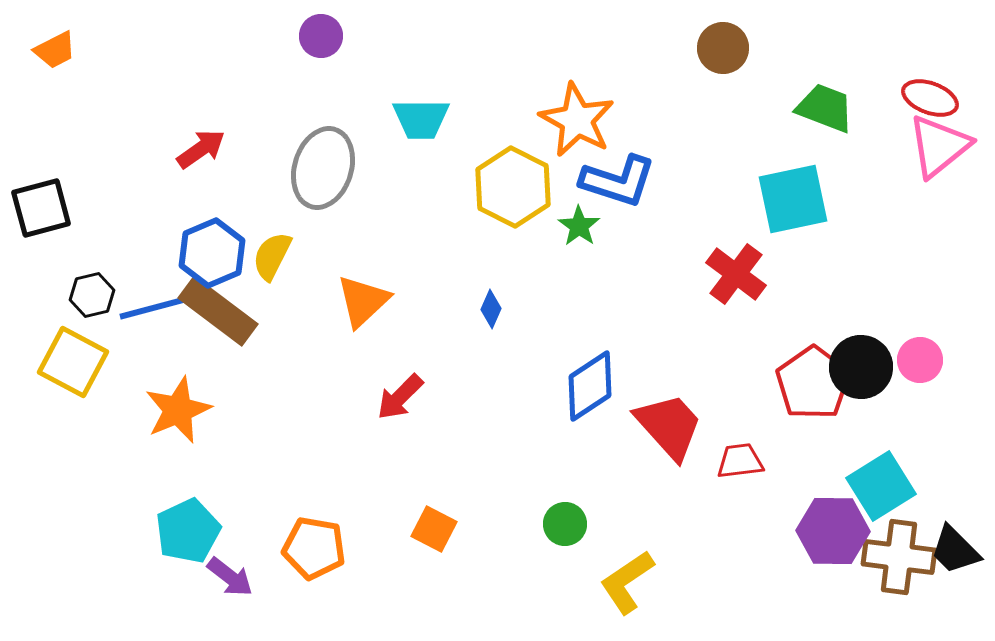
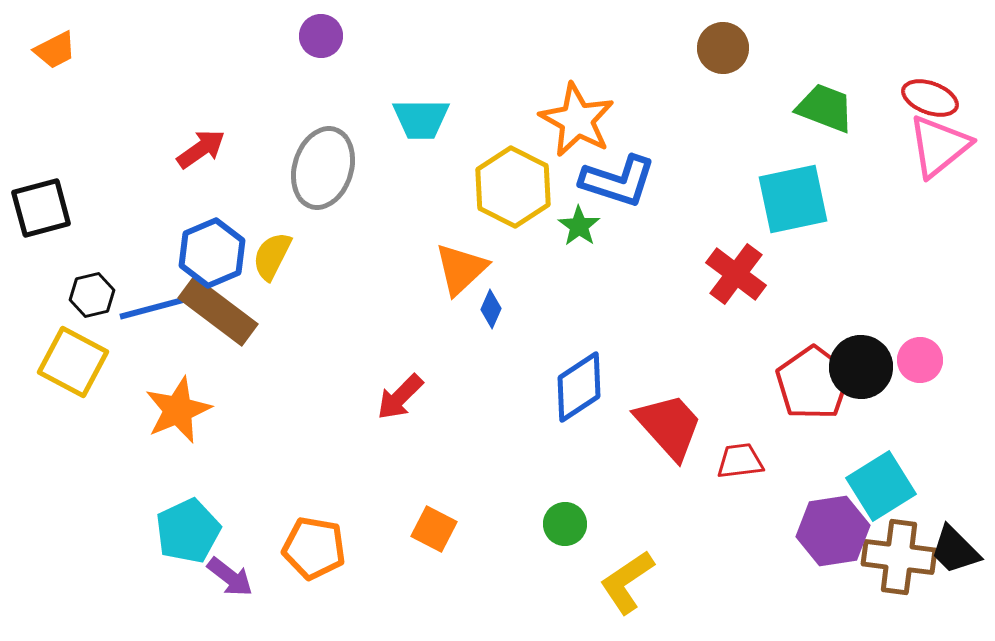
orange triangle at (363, 301): moved 98 px right, 32 px up
blue diamond at (590, 386): moved 11 px left, 1 px down
purple hexagon at (833, 531): rotated 10 degrees counterclockwise
